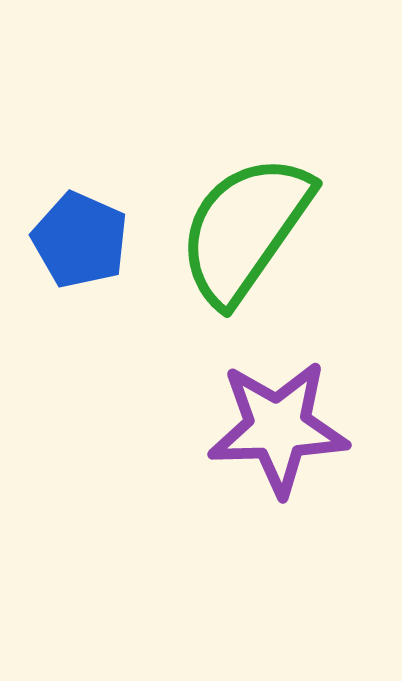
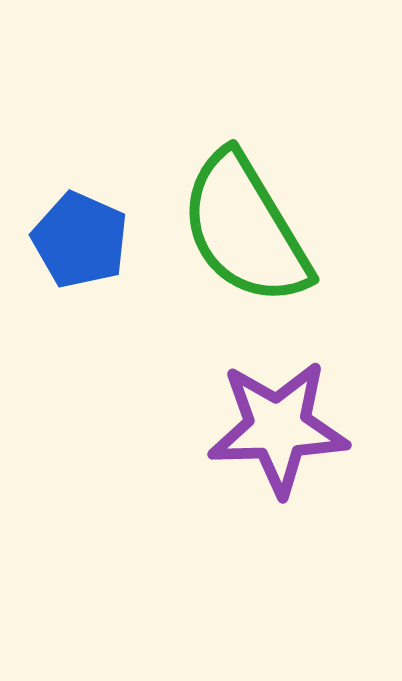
green semicircle: rotated 66 degrees counterclockwise
